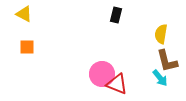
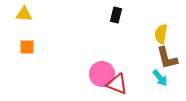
yellow triangle: rotated 24 degrees counterclockwise
brown L-shape: moved 3 px up
